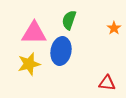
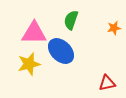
green semicircle: moved 2 px right
orange star: rotated 24 degrees clockwise
blue ellipse: rotated 56 degrees counterclockwise
red triangle: rotated 18 degrees counterclockwise
